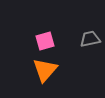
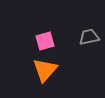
gray trapezoid: moved 1 px left, 2 px up
